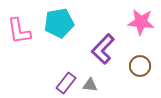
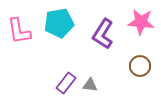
purple L-shape: moved 15 px up; rotated 12 degrees counterclockwise
